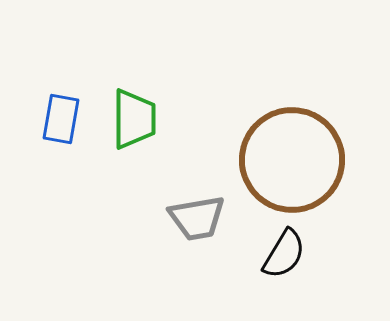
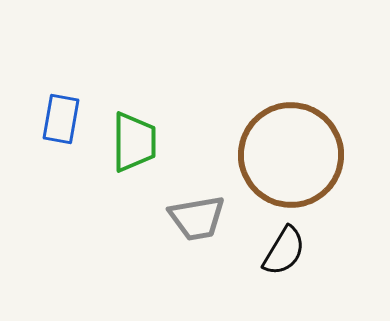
green trapezoid: moved 23 px down
brown circle: moved 1 px left, 5 px up
black semicircle: moved 3 px up
